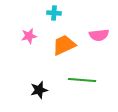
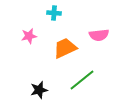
orange trapezoid: moved 1 px right, 3 px down
green line: rotated 44 degrees counterclockwise
